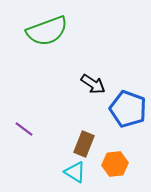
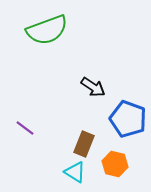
green semicircle: moved 1 px up
black arrow: moved 3 px down
blue pentagon: moved 10 px down
purple line: moved 1 px right, 1 px up
orange hexagon: rotated 20 degrees clockwise
